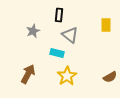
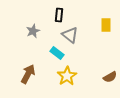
cyan rectangle: rotated 24 degrees clockwise
